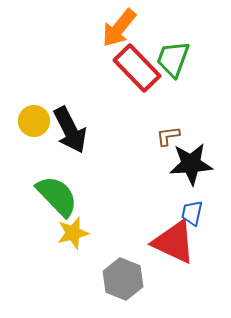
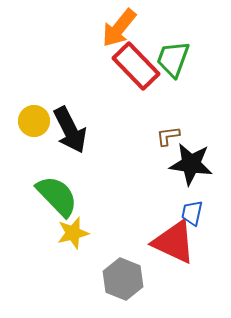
red rectangle: moved 1 px left, 2 px up
black star: rotated 12 degrees clockwise
